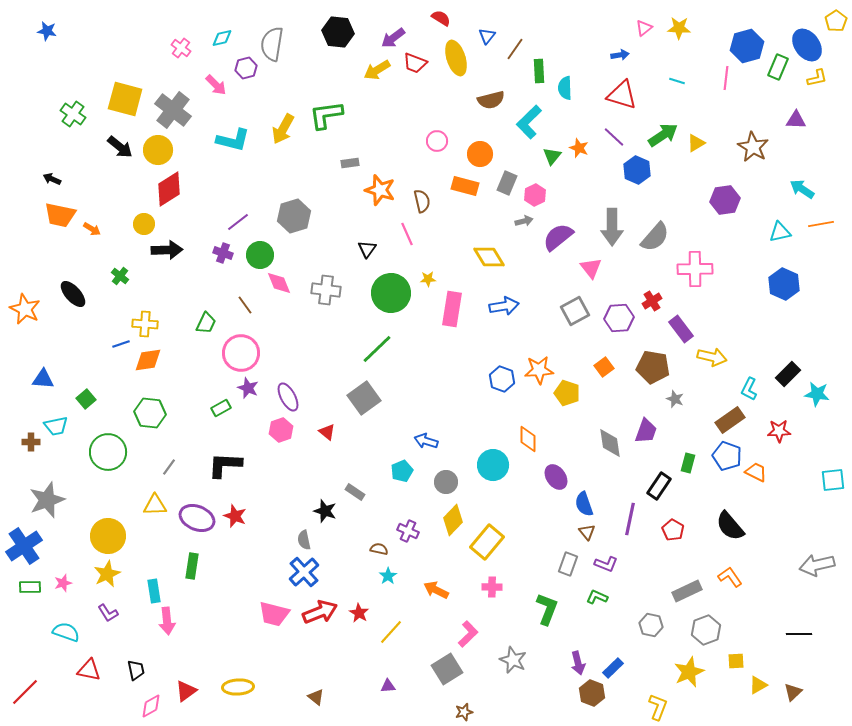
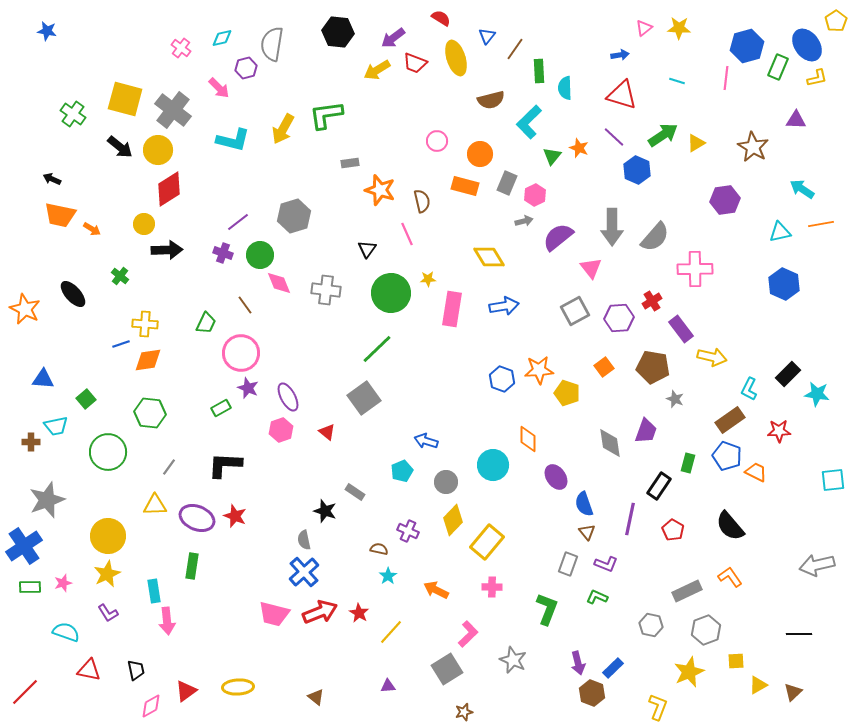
pink arrow at (216, 85): moved 3 px right, 3 px down
